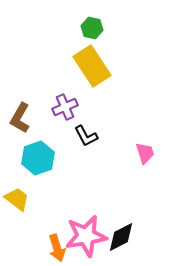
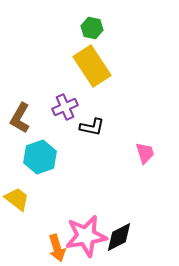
black L-shape: moved 6 px right, 9 px up; rotated 50 degrees counterclockwise
cyan hexagon: moved 2 px right, 1 px up
black diamond: moved 2 px left
